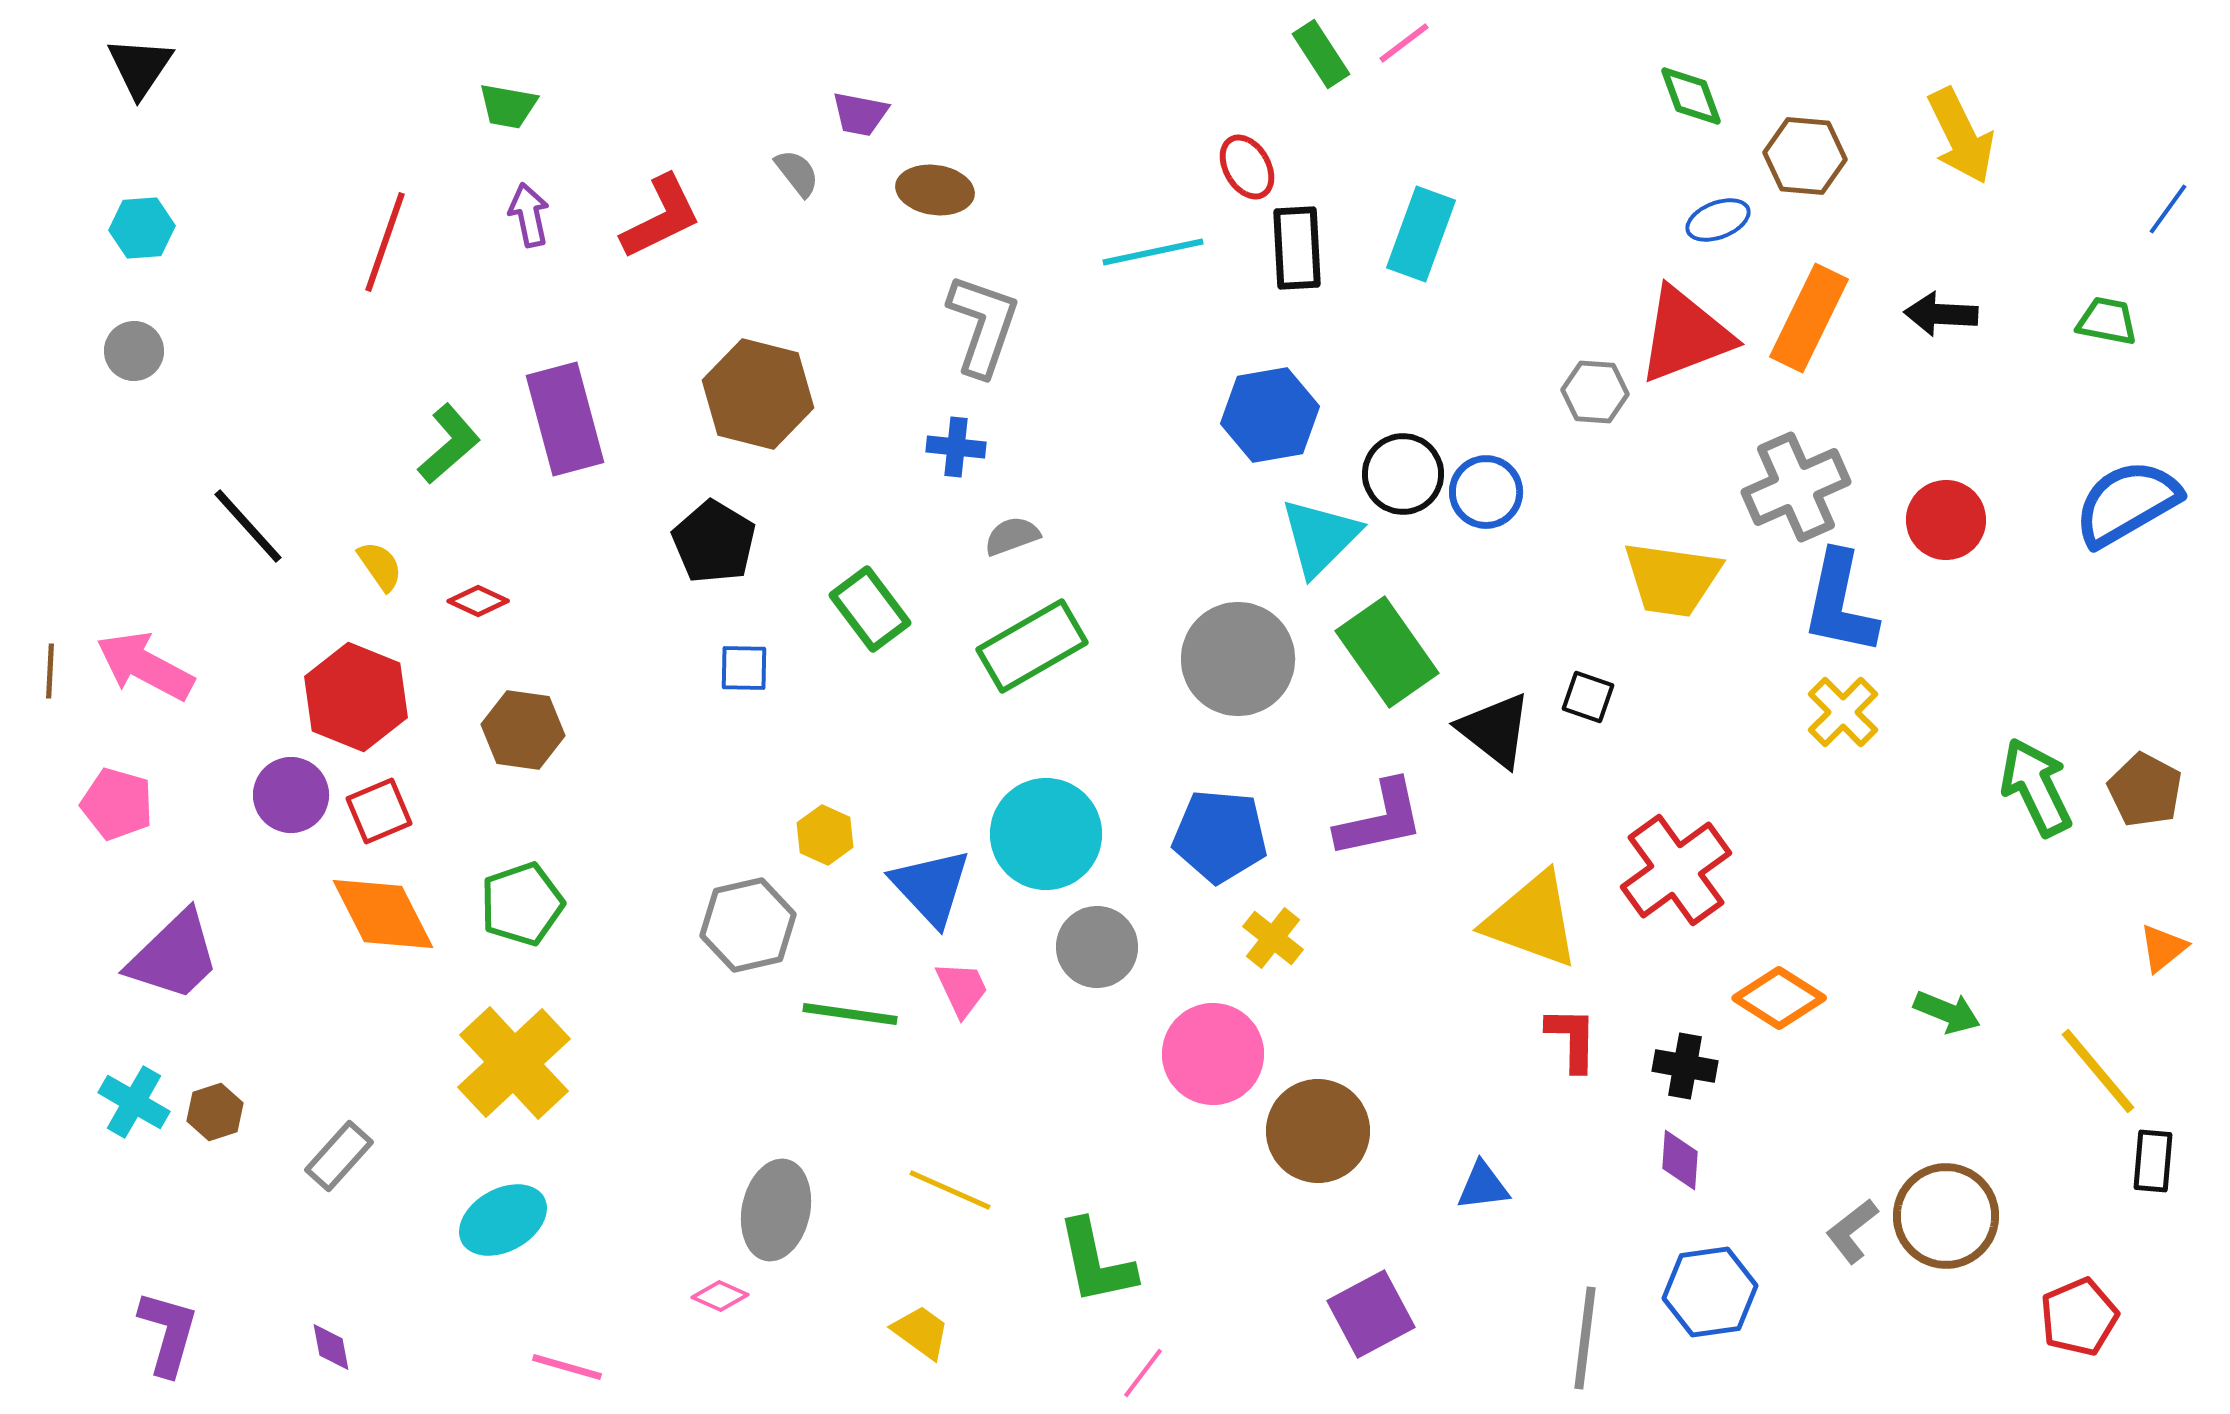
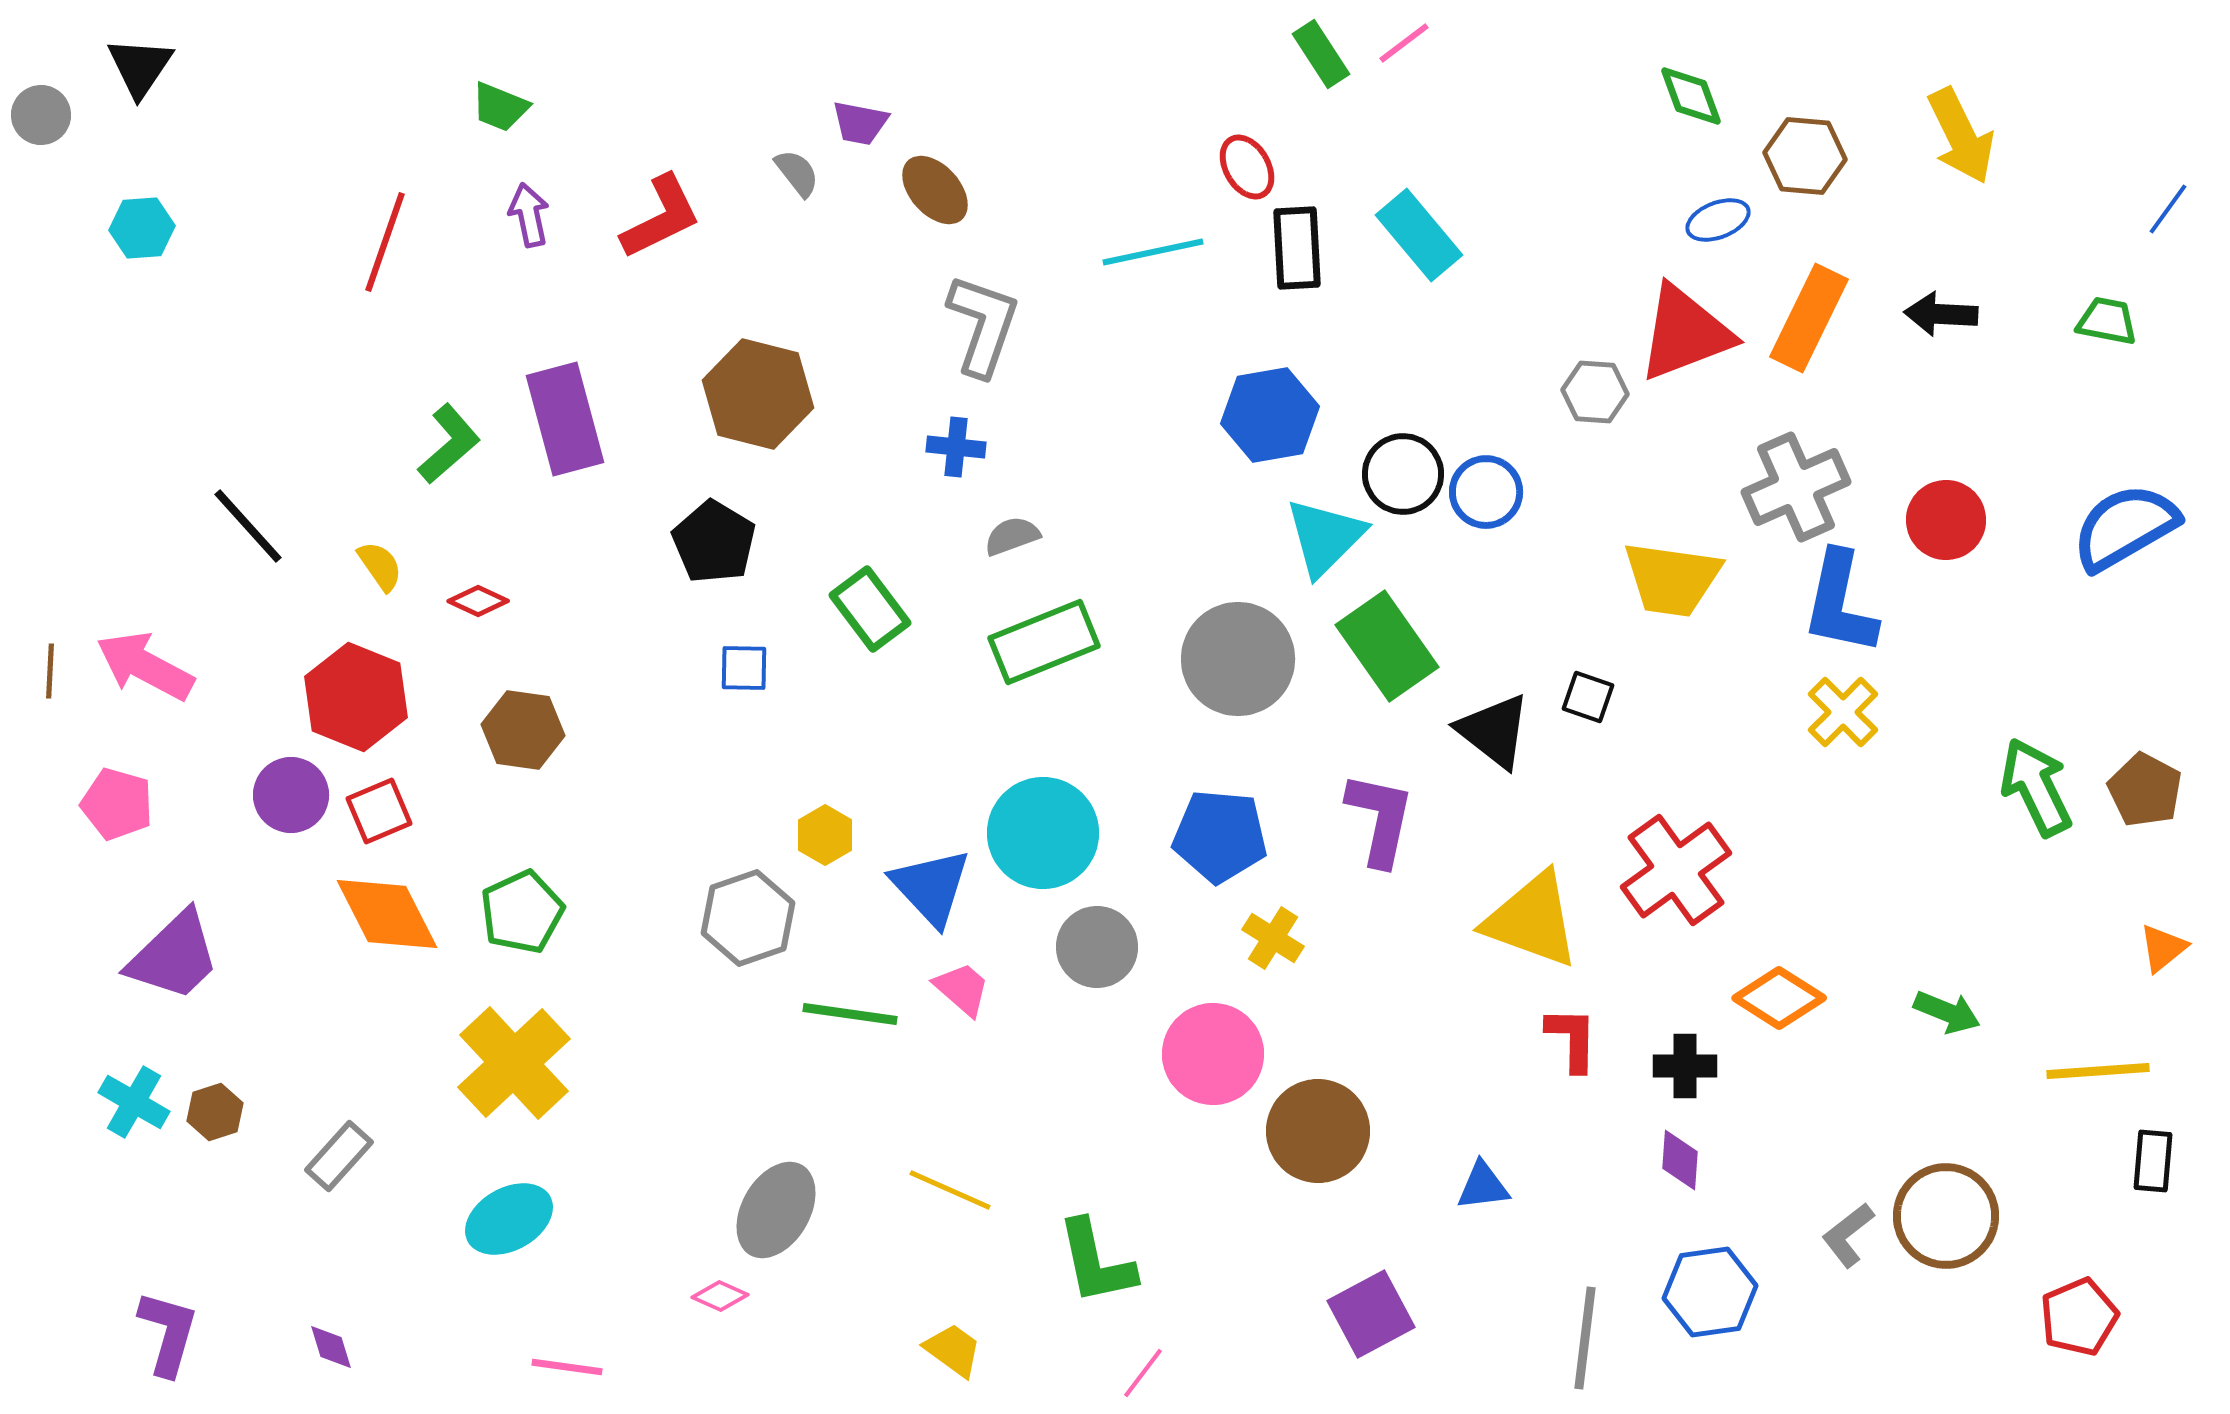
green trapezoid at (508, 106): moved 8 px left, 1 px down; rotated 12 degrees clockwise
purple trapezoid at (860, 114): moved 9 px down
brown ellipse at (935, 190): rotated 40 degrees clockwise
cyan rectangle at (1421, 234): moved 2 px left, 1 px down; rotated 60 degrees counterclockwise
red triangle at (1685, 335): moved 2 px up
gray circle at (134, 351): moved 93 px left, 236 px up
blue semicircle at (2127, 503): moved 2 px left, 24 px down
cyan triangle at (1320, 537): moved 5 px right
green rectangle at (1032, 646): moved 12 px right, 4 px up; rotated 8 degrees clockwise
green rectangle at (1387, 652): moved 6 px up
black triangle at (1495, 730): moved 1 px left, 1 px down
purple L-shape at (1380, 819): rotated 66 degrees counterclockwise
cyan circle at (1046, 834): moved 3 px left, 1 px up
yellow hexagon at (825, 835): rotated 6 degrees clockwise
green pentagon at (522, 904): moved 8 px down; rotated 6 degrees counterclockwise
orange diamond at (383, 914): moved 4 px right
gray hexagon at (748, 925): moved 7 px up; rotated 6 degrees counterclockwise
yellow cross at (1273, 938): rotated 6 degrees counterclockwise
pink trapezoid at (962, 989): rotated 24 degrees counterclockwise
black cross at (1685, 1066): rotated 10 degrees counterclockwise
yellow line at (2098, 1071): rotated 54 degrees counterclockwise
gray ellipse at (776, 1210): rotated 18 degrees clockwise
cyan ellipse at (503, 1220): moved 6 px right, 1 px up
gray L-shape at (1852, 1231): moved 4 px left, 4 px down
yellow trapezoid at (921, 1332): moved 32 px right, 18 px down
purple diamond at (331, 1347): rotated 6 degrees counterclockwise
pink line at (567, 1367): rotated 8 degrees counterclockwise
